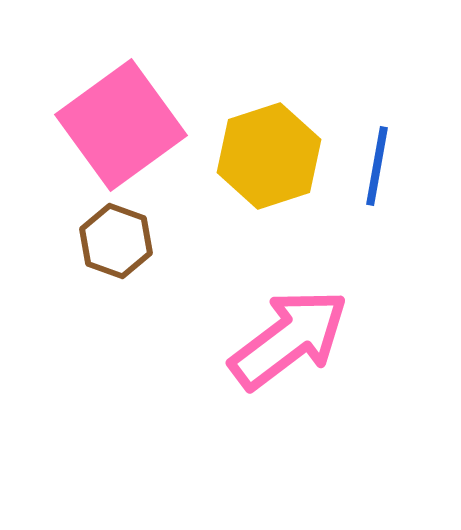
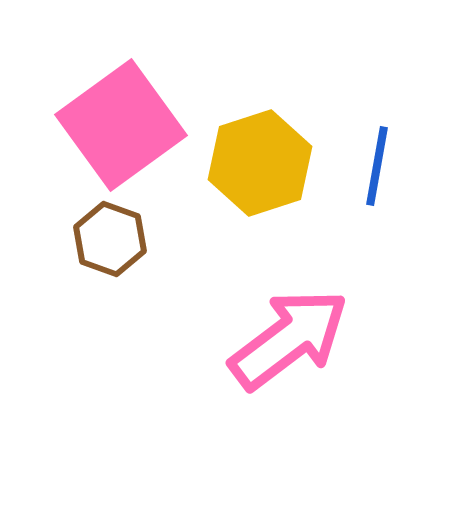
yellow hexagon: moved 9 px left, 7 px down
brown hexagon: moved 6 px left, 2 px up
